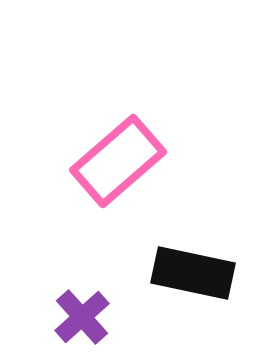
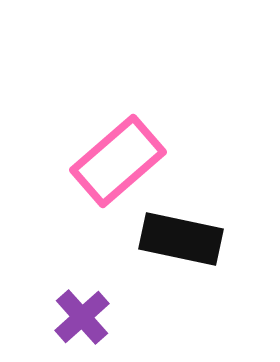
black rectangle: moved 12 px left, 34 px up
